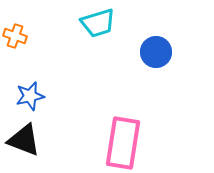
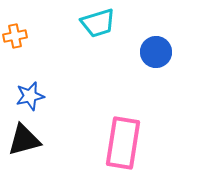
orange cross: rotated 30 degrees counterclockwise
black triangle: rotated 36 degrees counterclockwise
